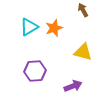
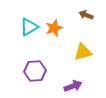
brown arrow: moved 3 px right, 5 px down; rotated 40 degrees counterclockwise
yellow triangle: rotated 30 degrees counterclockwise
